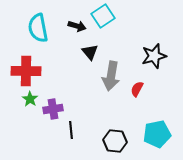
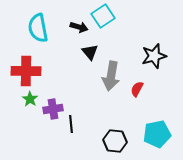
black arrow: moved 2 px right, 1 px down
black line: moved 6 px up
